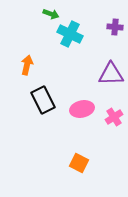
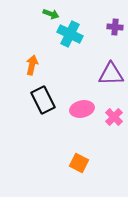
orange arrow: moved 5 px right
pink cross: rotated 12 degrees counterclockwise
